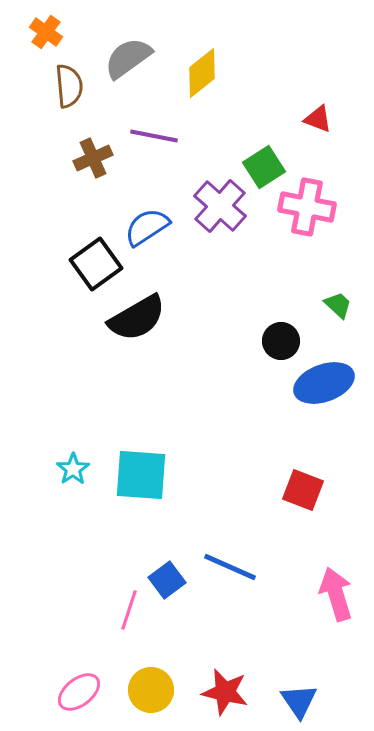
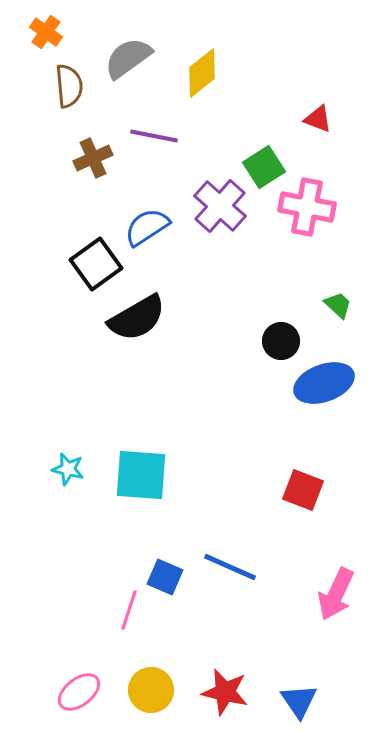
cyan star: moved 5 px left; rotated 24 degrees counterclockwise
blue square: moved 2 px left, 3 px up; rotated 30 degrees counterclockwise
pink arrow: rotated 138 degrees counterclockwise
